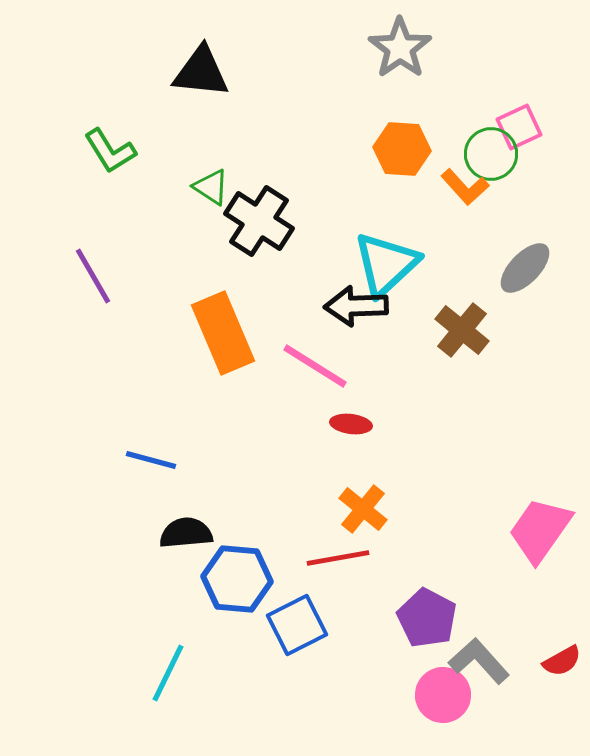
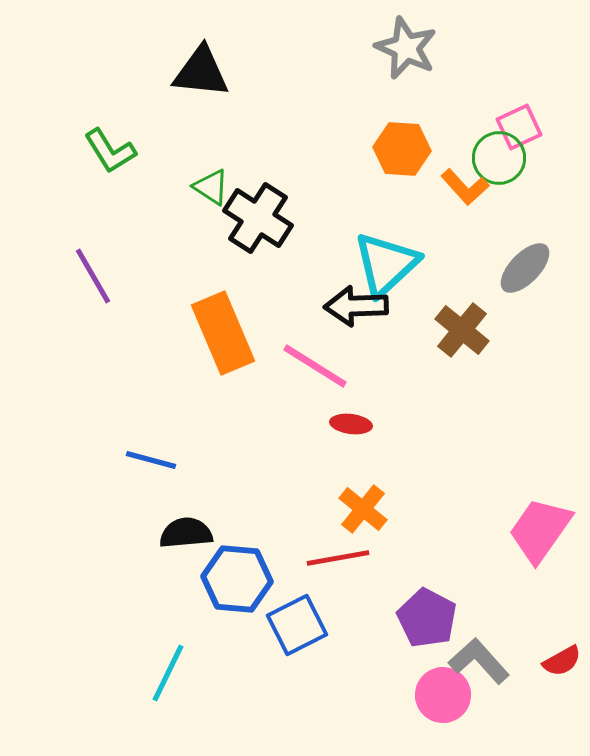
gray star: moved 6 px right; rotated 12 degrees counterclockwise
green circle: moved 8 px right, 4 px down
black cross: moved 1 px left, 3 px up
